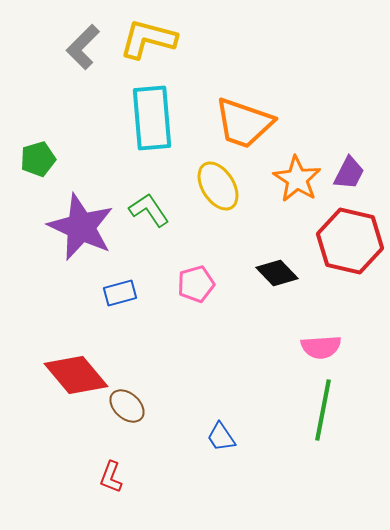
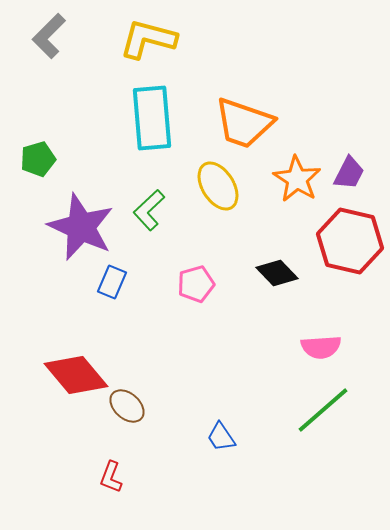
gray L-shape: moved 34 px left, 11 px up
green L-shape: rotated 99 degrees counterclockwise
blue rectangle: moved 8 px left, 11 px up; rotated 52 degrees counterclockwise
green line: rotated 38 degrees clockwise
